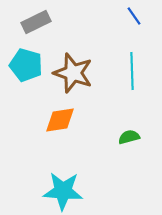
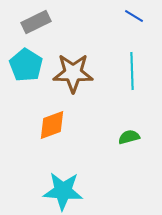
blue line: rotated 24 degrees counterclockwise
cyan pentagon: rotated 16 degrees clockwise
brown star: rotated 18 degrees counterclockwise
orange diamond: moved 8 px left, 5 px down; rotated 12 degrees counterclockwise
